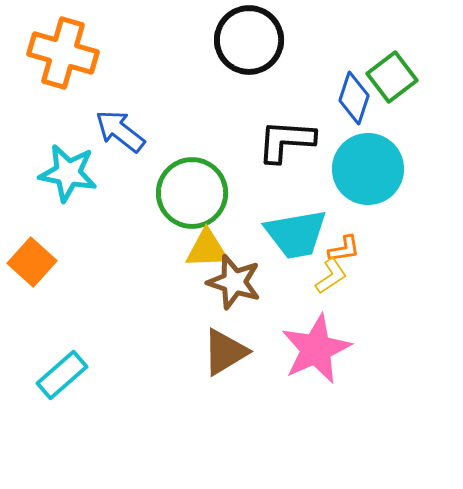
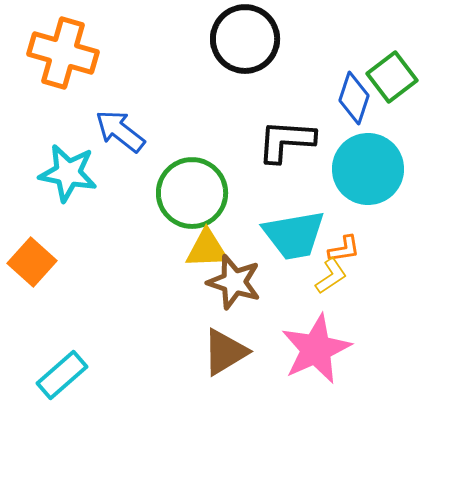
black circle: moved 4 px left, 1 px up
cyan trapezoid: moved 2 px left, 1 px down
